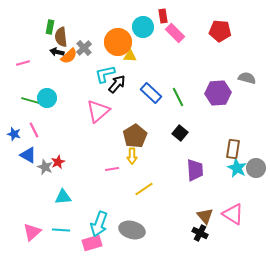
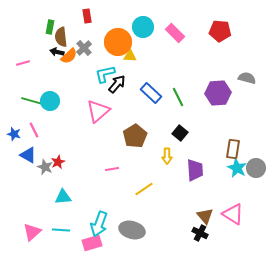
red rectangle at (163, 16): moved 76 px left
cyan circle at (47, 98): moved 3 px right, 3 px down
yellow arrow at (132, 156): moved 35 px right
